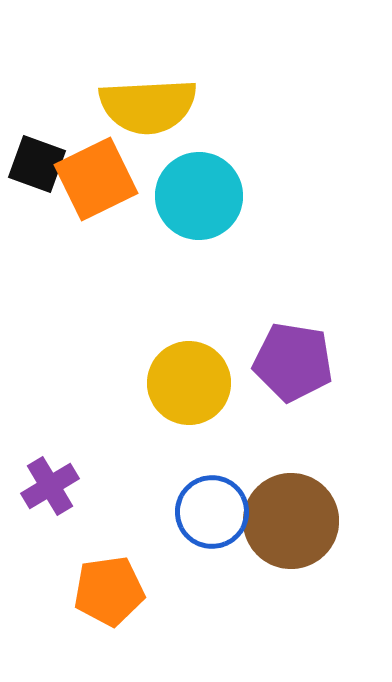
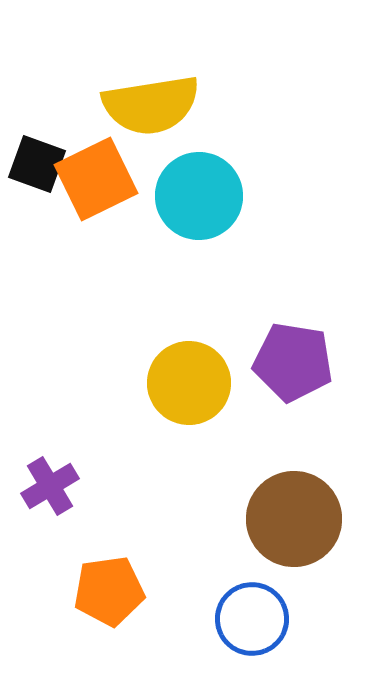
yellow semicircle: moved 3 px right, 1 px up; rotated 6 degrees counterclockwise
blue circle: moved 40 px right, 107 px down
brown circle: moved 3 px right, 2 px up
